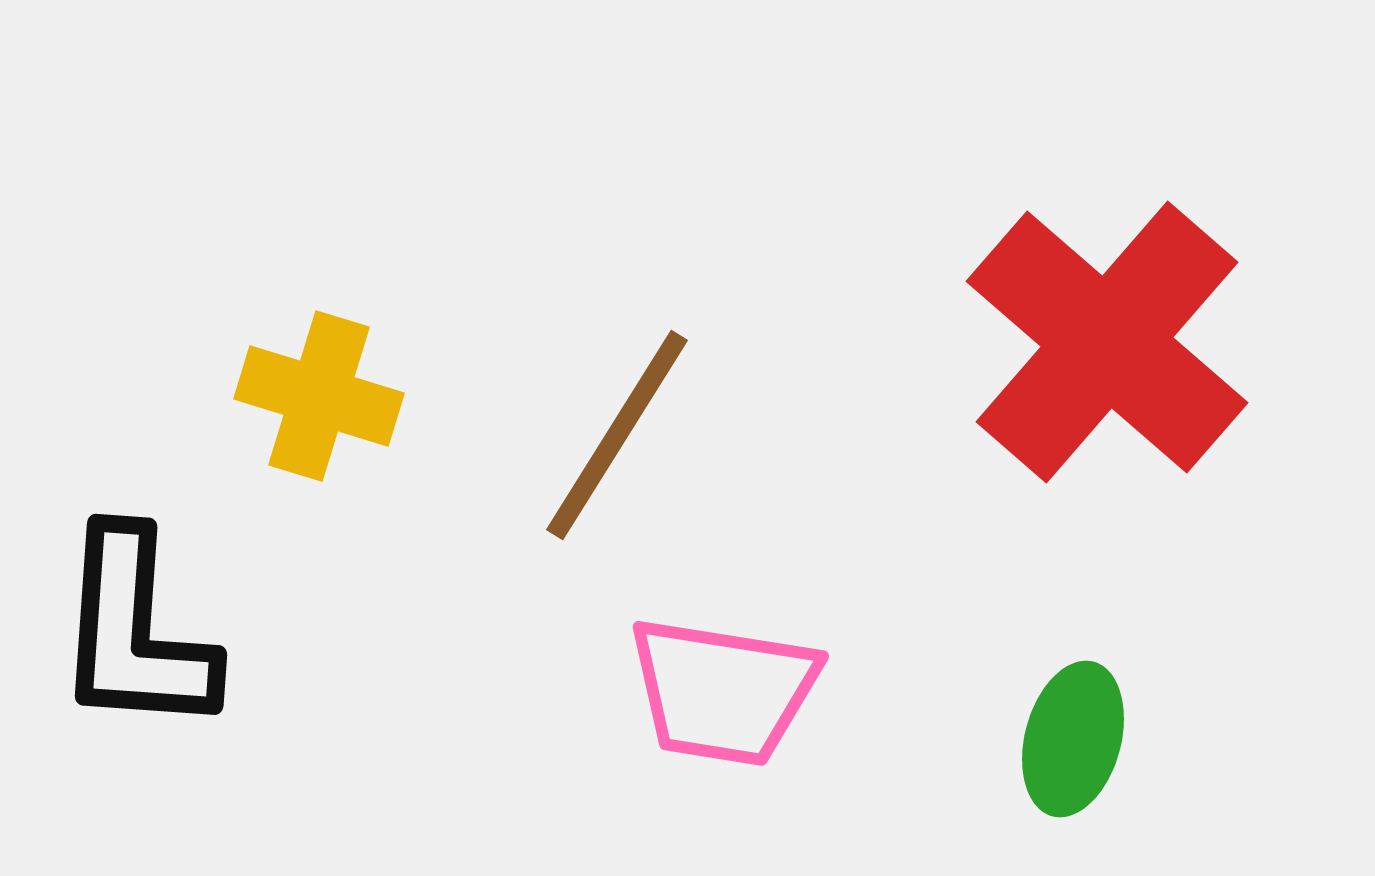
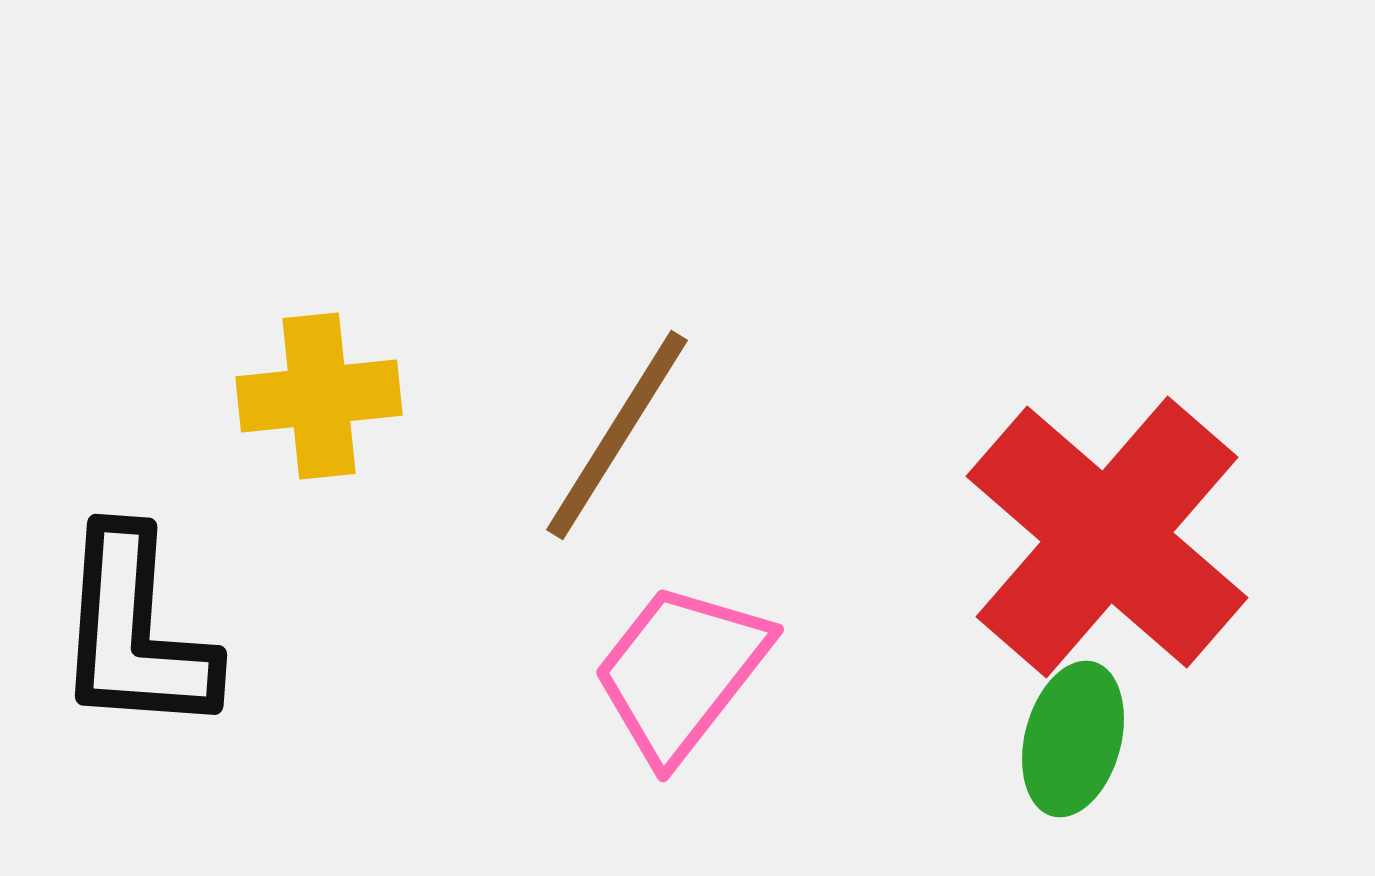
red cross: moved 195 px down
yellow cross: rotated 23 degrees counterclockwise
pink trapezoid: moved 42 px left, 19 px up; rotated 119 degrees clockwise
